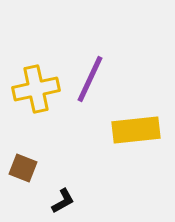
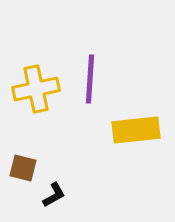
purple line: rotated 21 degrees counterclockwise
brown square: rotated 8 degrees counterclockwise
black L-shape: moved 9 px left, 6 px up
